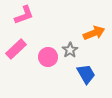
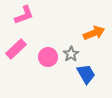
gray star: moved 1 px right, 4 px down
